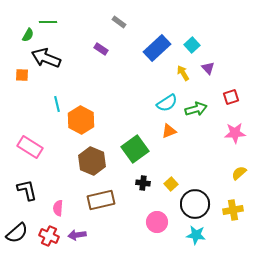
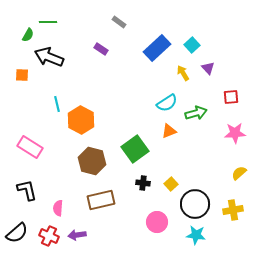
black arrow: moved 3 px right, 1 px up
red square: rotated 14 degrees clockwise
green arrow: moved 4 px down
brown hexagon: rotated 8 degrees counterclockwise
